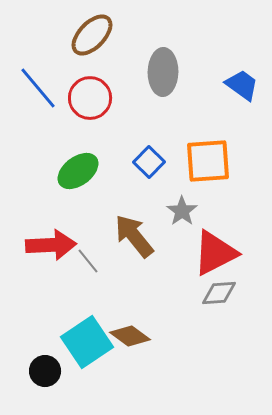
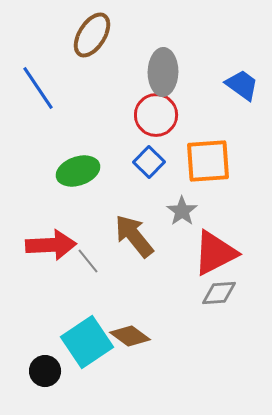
brown ellipse: rotated 12 degrees counterclockwise
blue line: rotated 6 degrees clockwise
red circle: moved 66 px right, 17 px down
green ellipse: rotated 18 degrees clockwise
